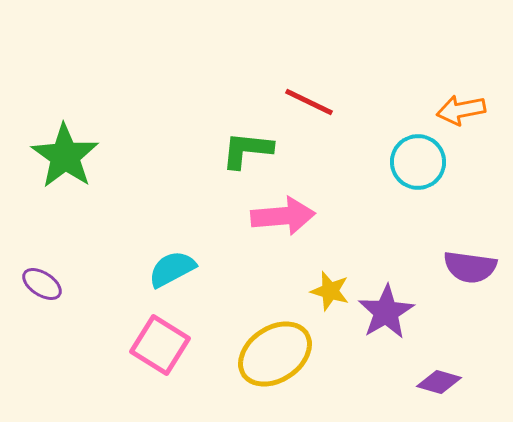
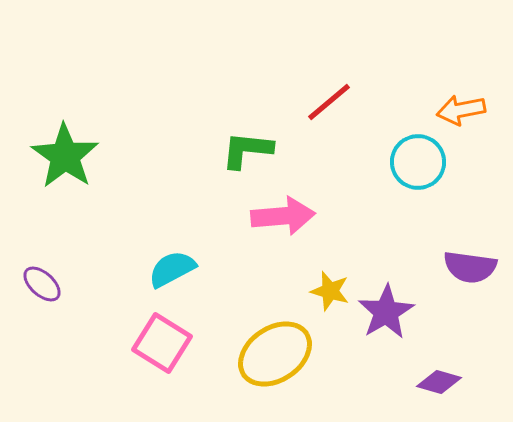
red line: moved 20 px right; rotated 66 degrees counterclockwise
purple ellipse: rotated 9 degrees clockwise
pink square: moved 2 px right, 2 px up
